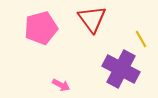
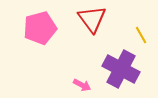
pink pentagon: moved 1 px left
yellow line: moved 4 px up
pink arrow: moved 21 px right
